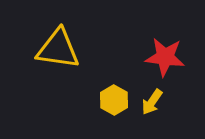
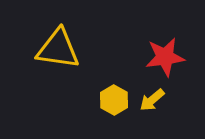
red star: rotated 15 degrees counterclockwise
yellow arrow: moved 2 px up; rotated 16 degrees clockwise
